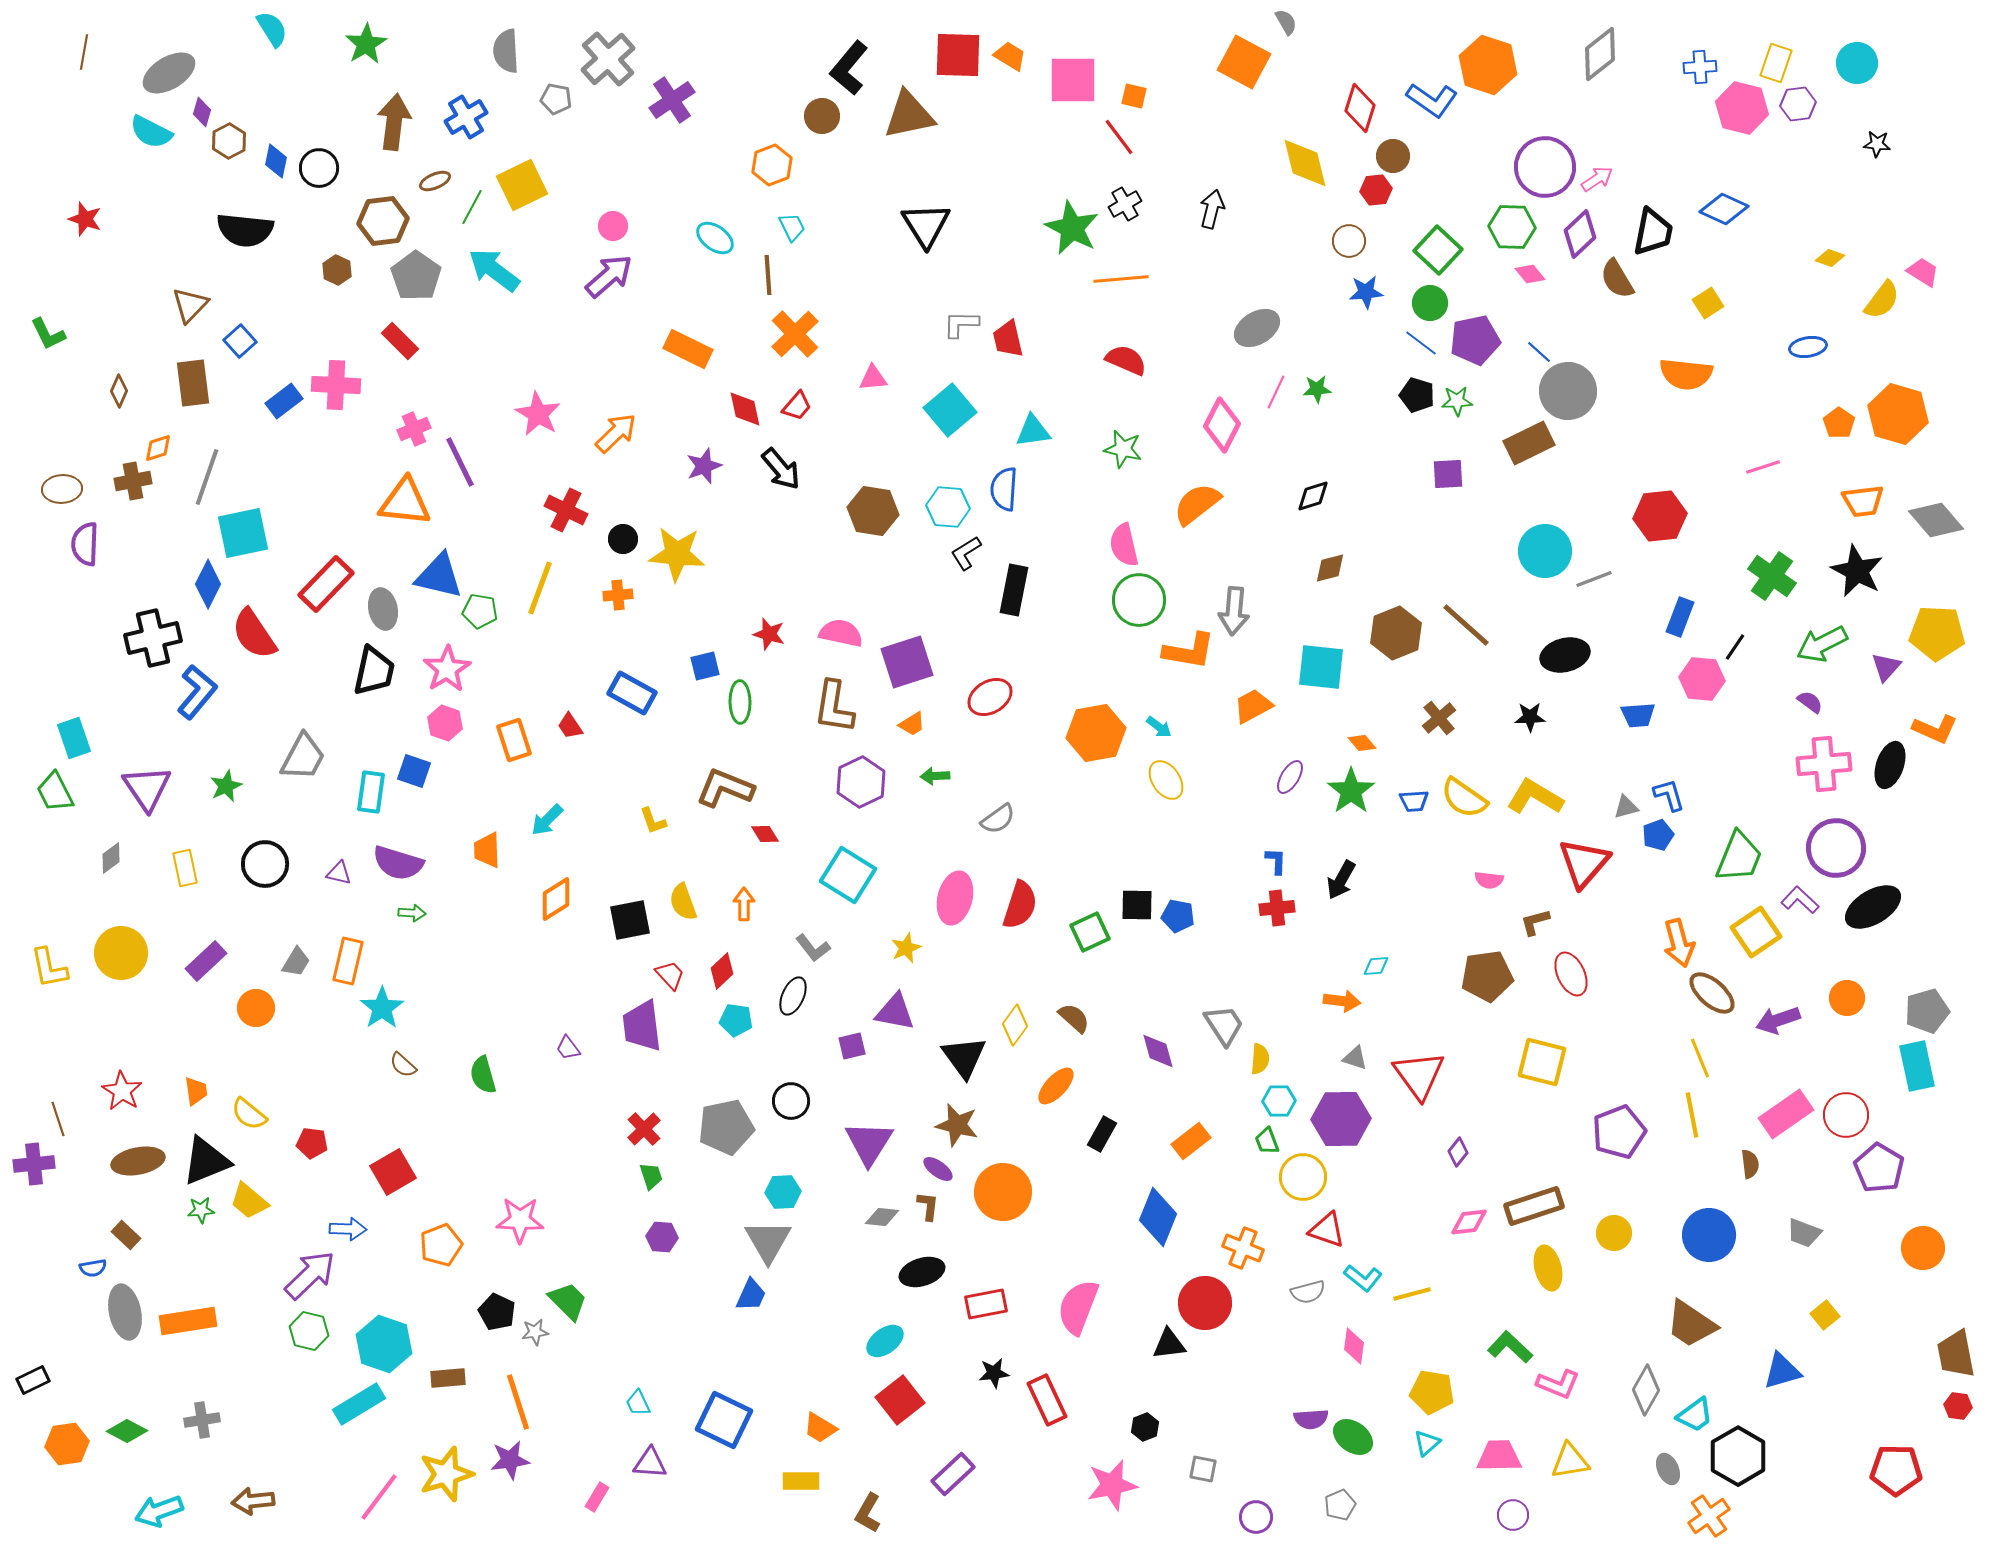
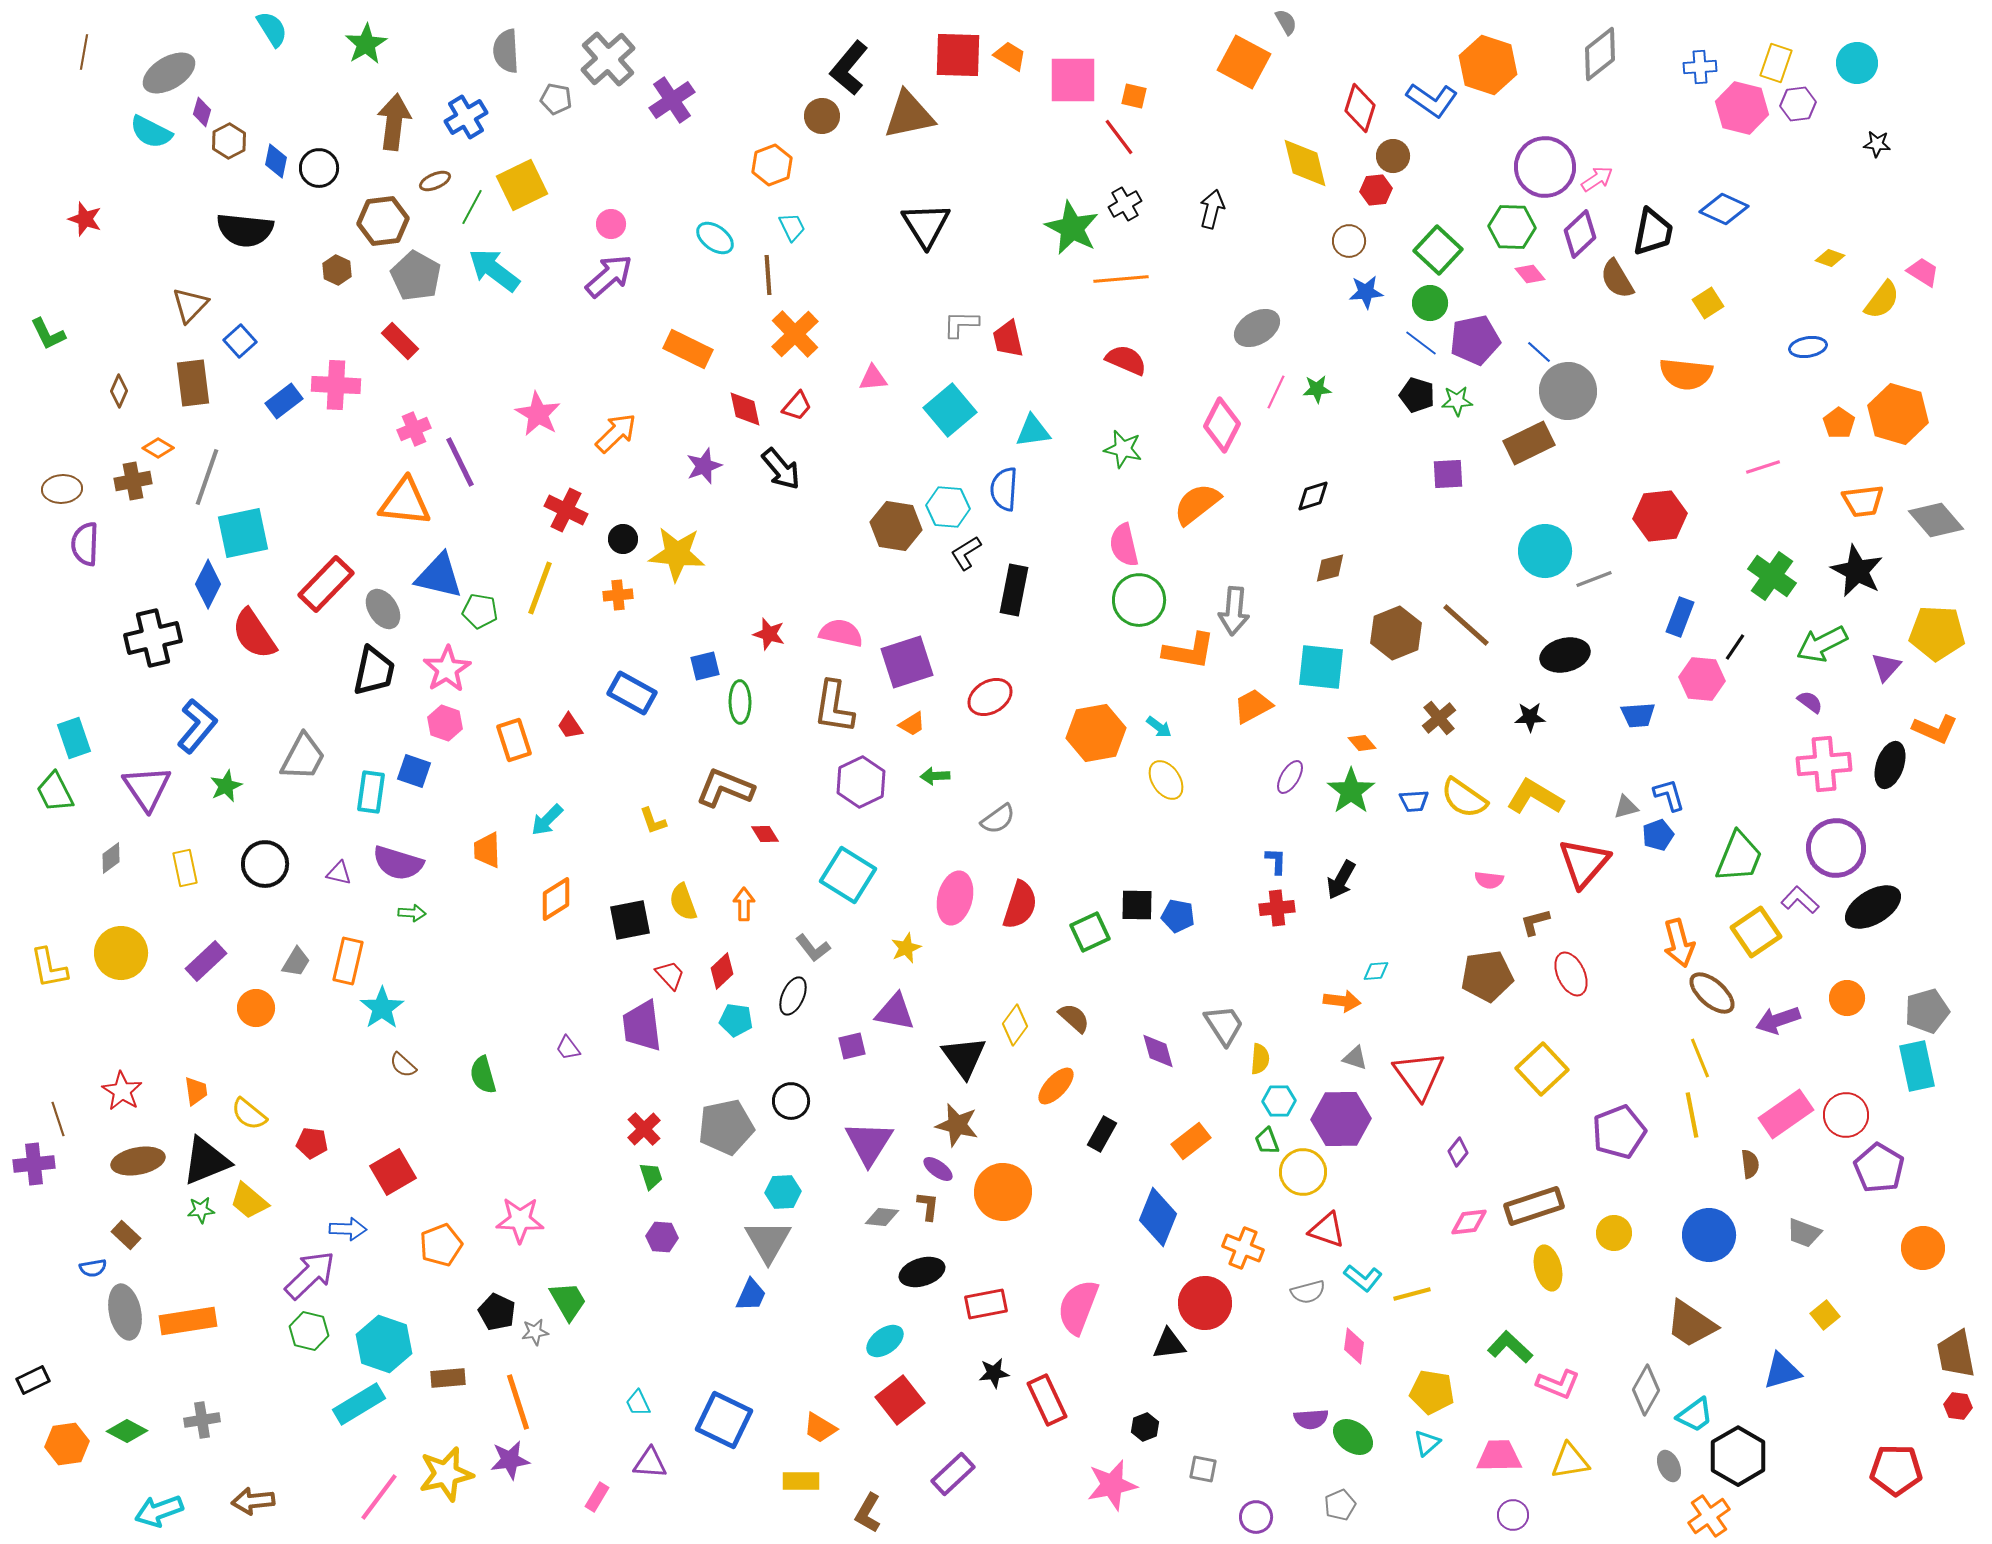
pink circle at (613, 226): moved 2 px left, 2 px up
gray pentagon at (416, 276): rotated 6 degrees counterclockwise
orange diamond at (158, 448): rotated 48 degrees clockwise
brown hexagon at (873, 511): moved 23 px right, 15 px down
gray ellipse at (383, 609): rotated 21 degrees counterclockwise
blue L-shape at (197, 692): moved 34 px down
cyan diamond at (1376, 966): moved 5 px down
yellow square at (1542, 1062): moved 7 px down; rotated 33 degrees clockwise
yellow circle at (1303, 1177): moved 5 px up
green trapezoid at (568, 1301): rotated 15 degrees clockwise
gray ellipse at (1668, 1469): moved 1 px right, 3 px up
yellow star at (446, 1474): rotated 4 degrees clockwise
